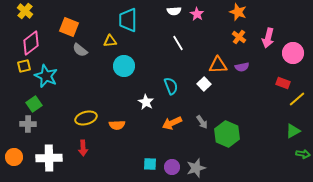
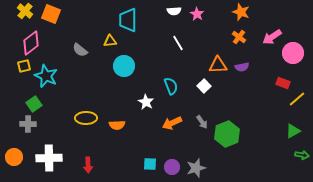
orange star: moved 3 px right
orange square: moved 18 px left, 13 px up
pink arrow: moved 4 px right, 1 px up; rotated 42 degrees clockwise
white square: moved 2 px down
yellow ellipse: rotated 15 degrees clockwise
green hexagon: rotated 15 degrees clockwise
red arrow: moved 5 px right, 17 px down
green arrow: moved 1 px left, 1 px down
